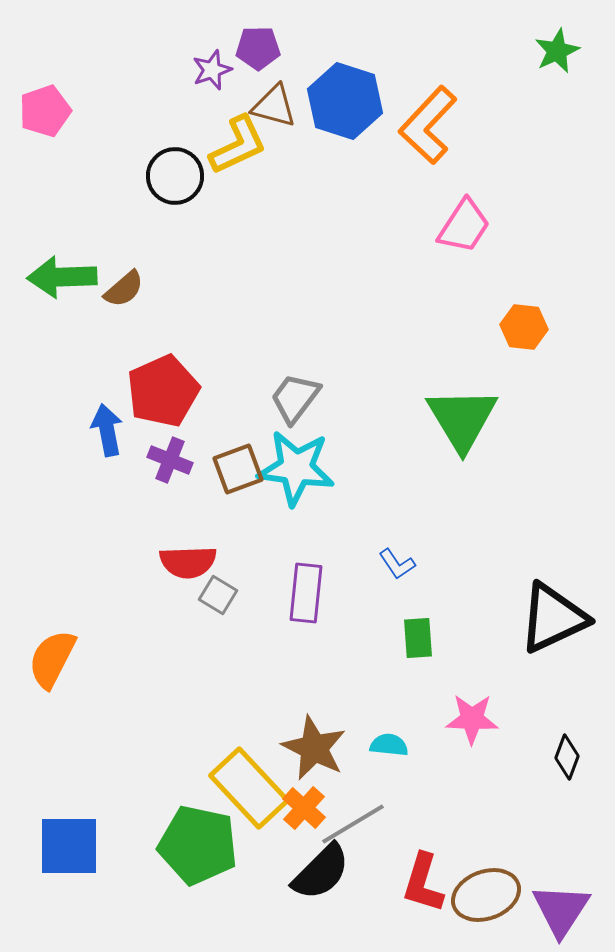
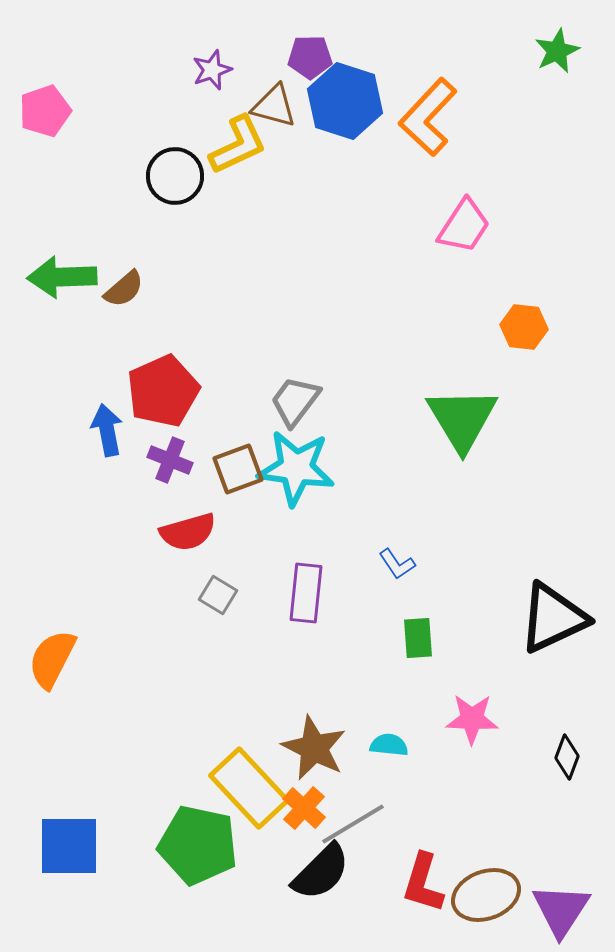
purple pentagon: moved 52 px right, 9 px down
orange L-shape: moved 8 px up
gray trapezoid: moved 3 px down
red semicircle: moved 30 px up; rotated 14 degrees counterclockwise
